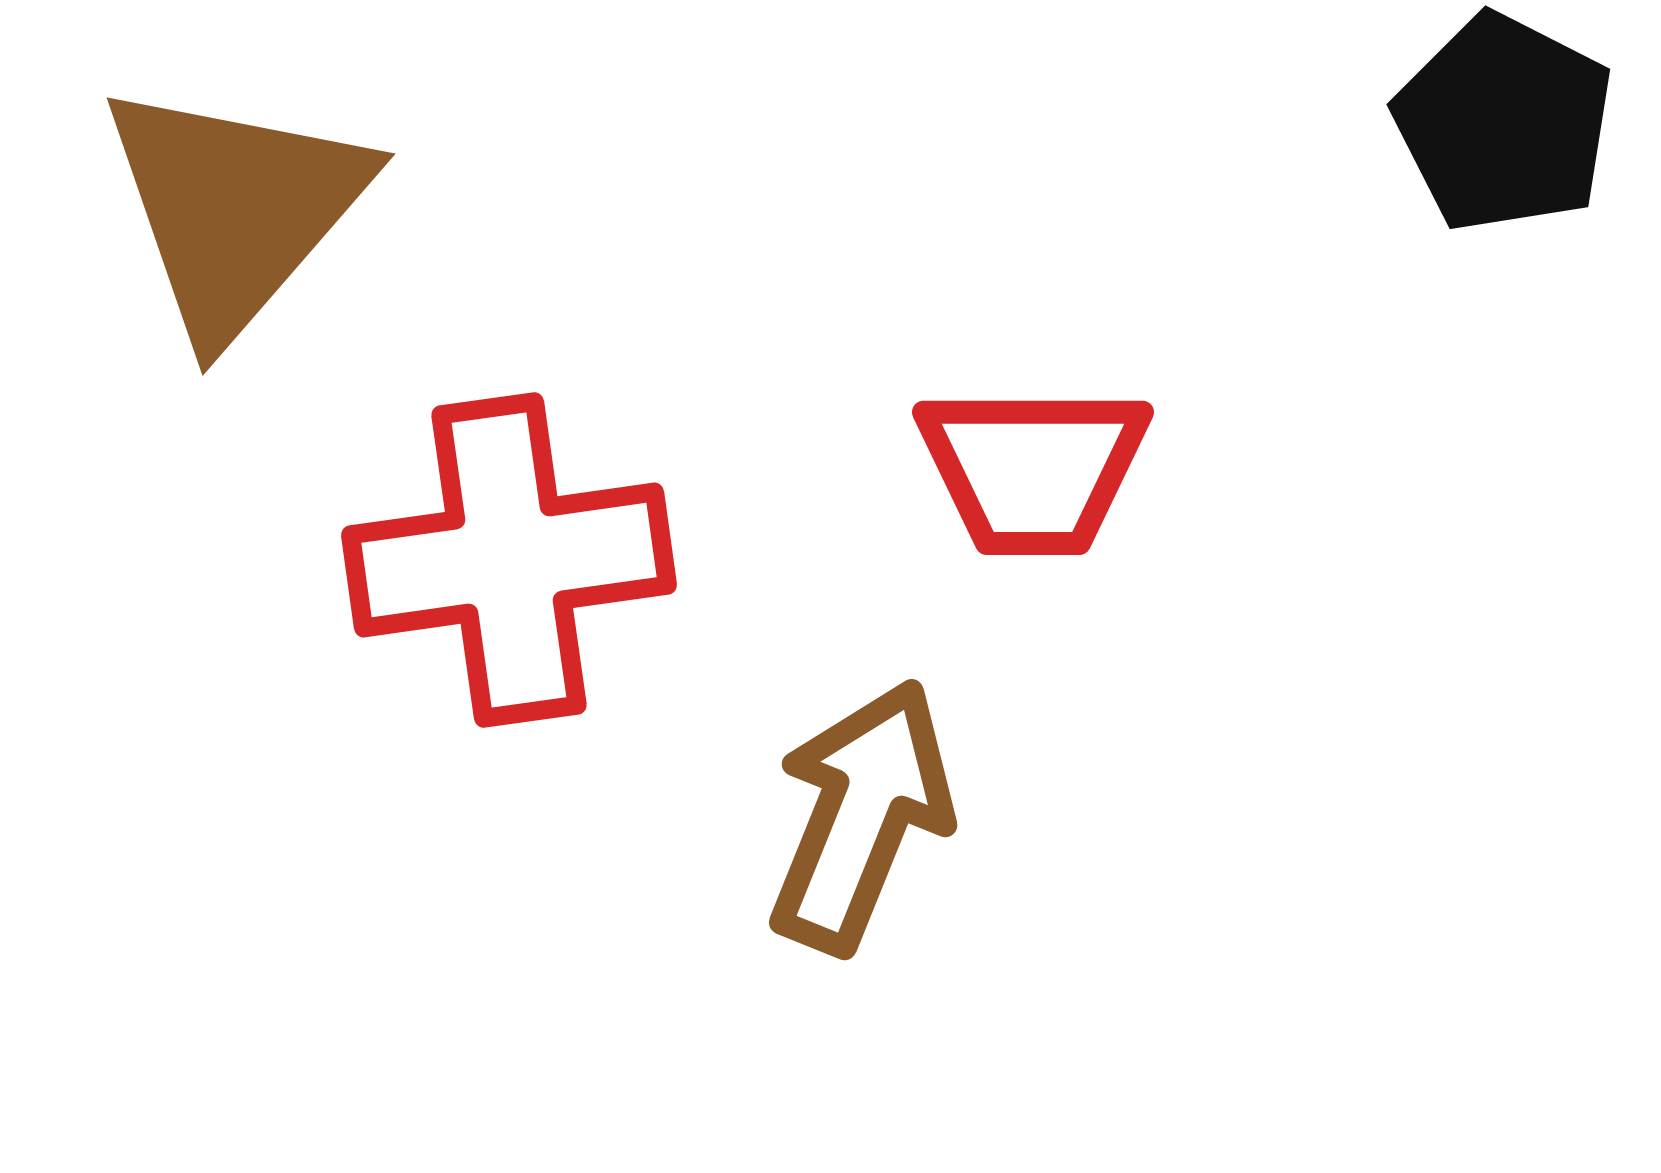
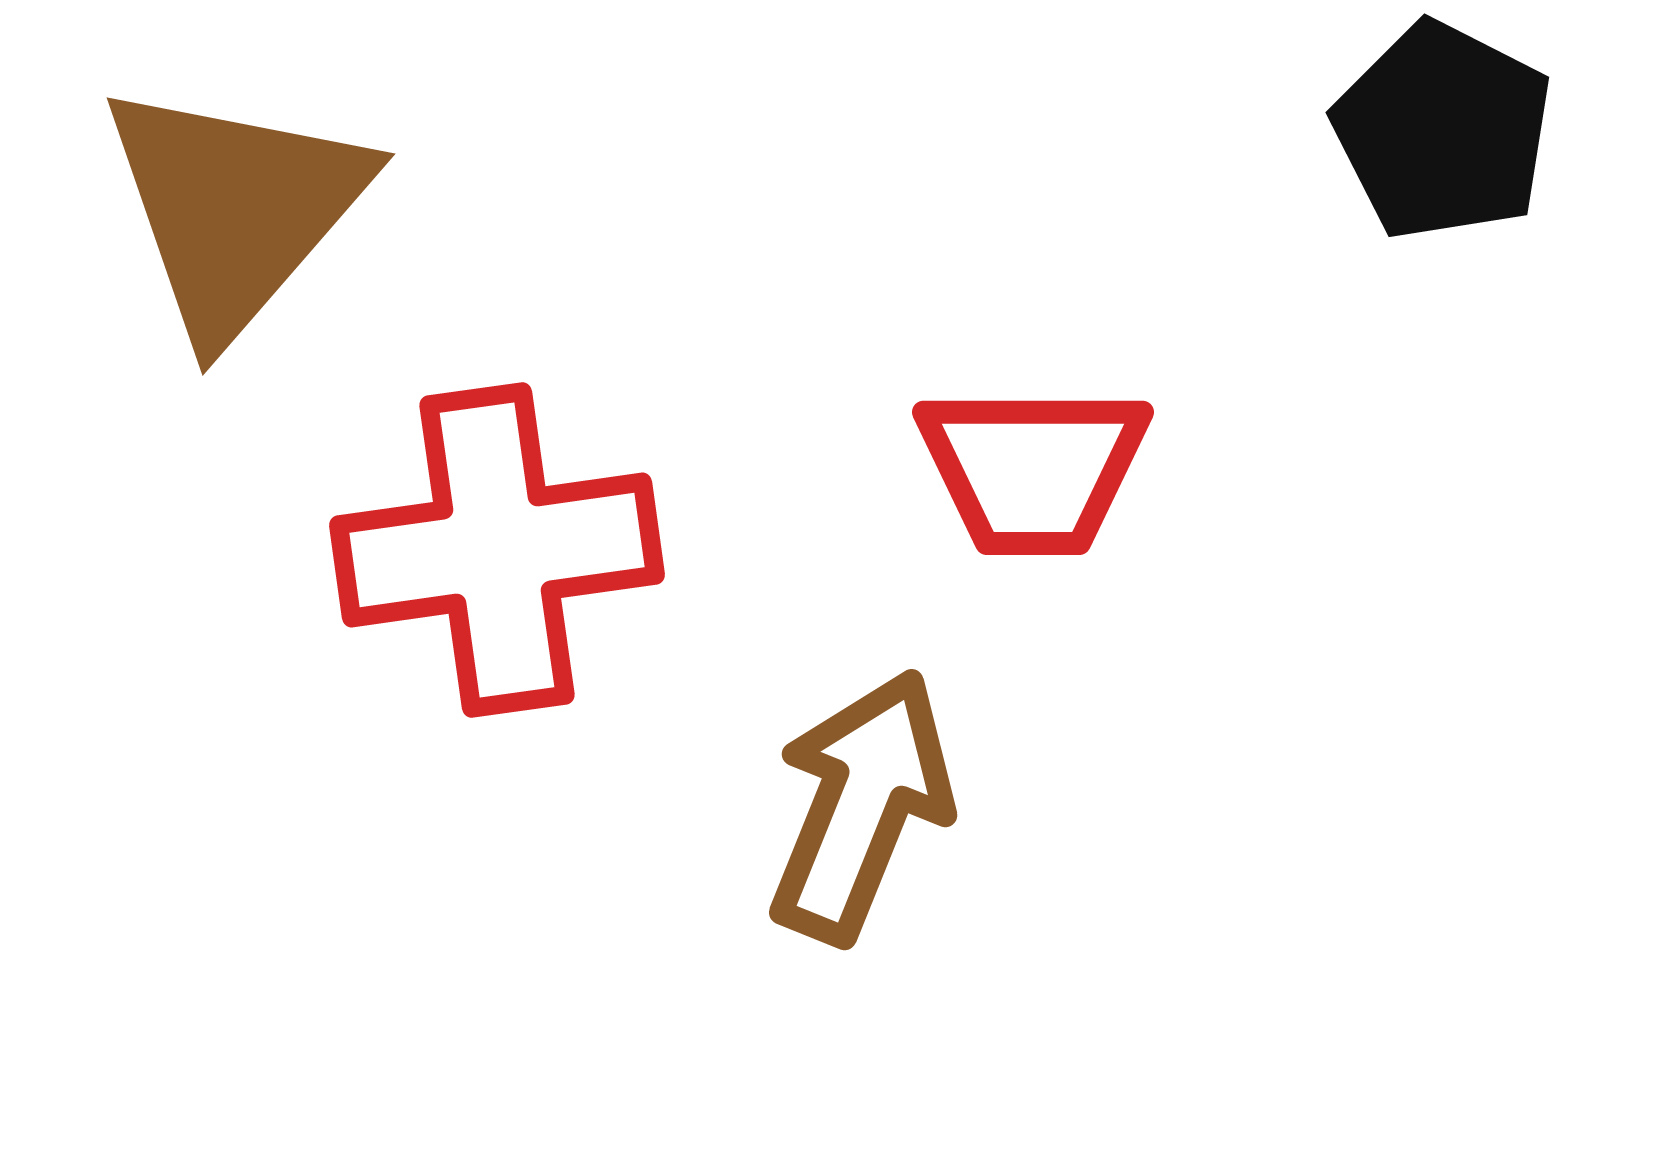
black pentagon: moved 61 px left, 8 px down
red cross: moved 12 px left, 10 px up
brown arrow: moved 10 px up
